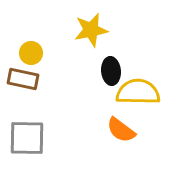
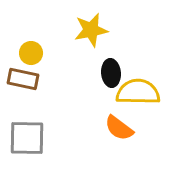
black ellipse: moved 2 px down
orange semicircle: moved 2 px left, 2 px up
